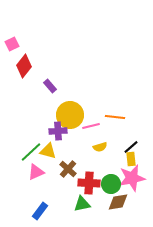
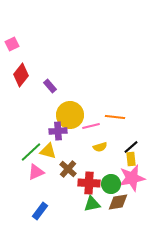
red diamond: moved 3 px left, 9 px down
green triangle: moved 10 px right
